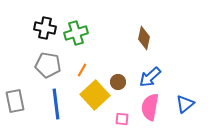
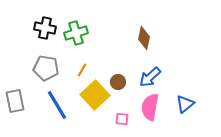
gray pentagon: moved 2 px left, 3 px down
blue line: moved 1 px right, 1 px down; rotated 24 degrees counterclockwise
